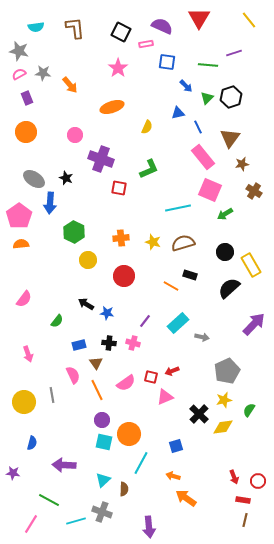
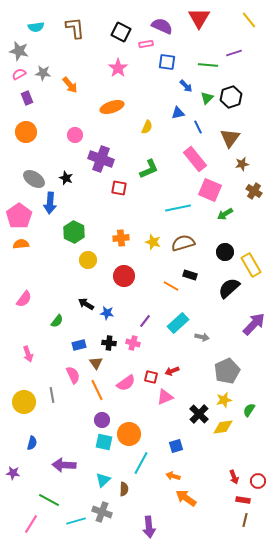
pink rectangle at (203, 157): moved 8 px left, 2 px down
